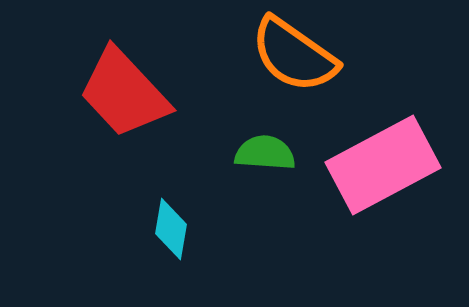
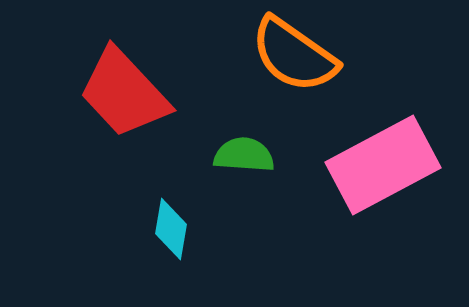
green semicircle: moved 21 px left, 2 px down
